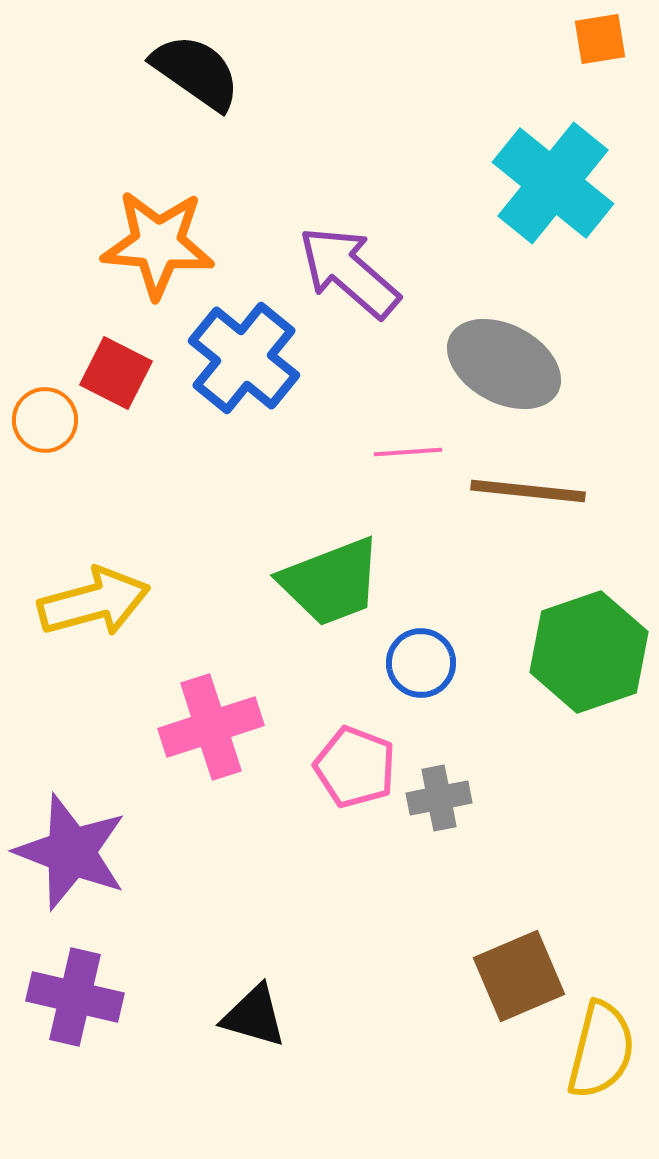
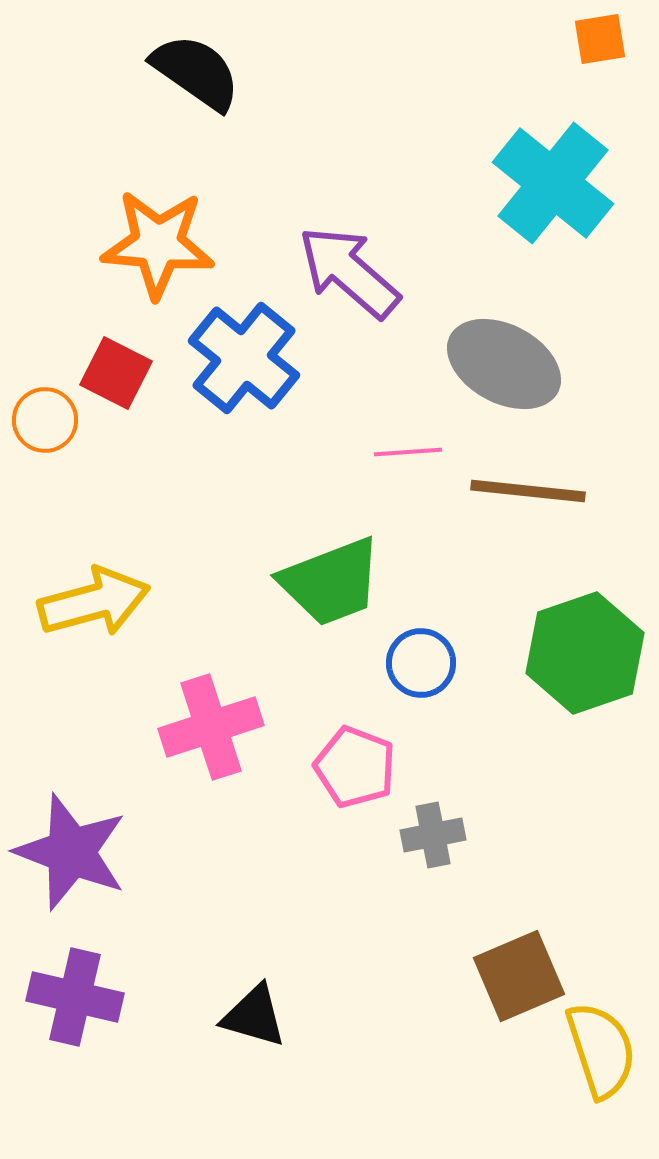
green hexagon: moved 4 px left, 1 px down
gray cross: moved 6 px left, 37 px down
yellow semicircle: rotated 32 degrees counterclockwise
